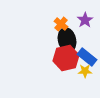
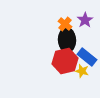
orange cross: moved 4 px right
black ellipse: rotated 10 degrees clockwise
red hexagon: moved 1 px left, 3 px down
yellow star: moved 3 px left; rotated 16 degrees clockwise
